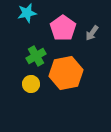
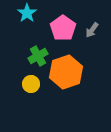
cyan star: rotated 24 degrees counterclockwise
gray arrow: moved 3 px up
green cross: moved 2 px right
orange hexagon: moved 1 px up; rotated 8 degrees counterclockwise
